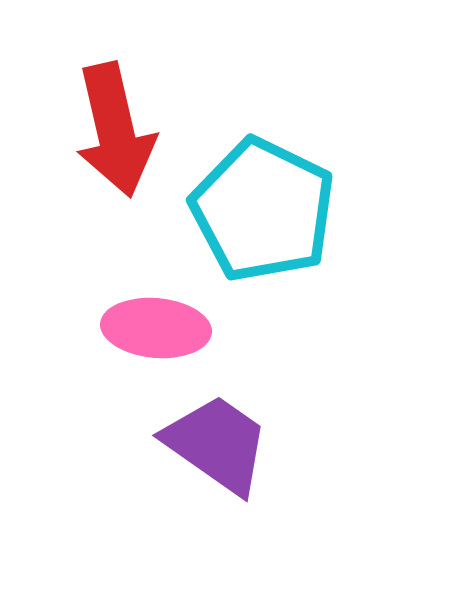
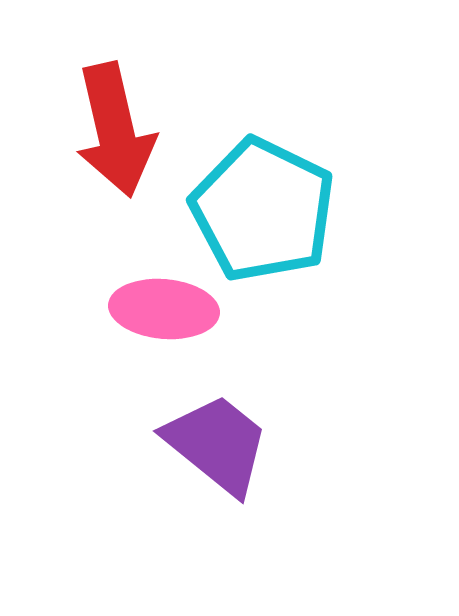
pink ellipse: moved 8 px right, 19 px up
purple trapezoid: rotated 4 degrees clockwise
